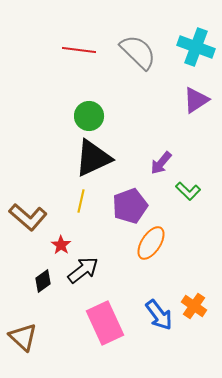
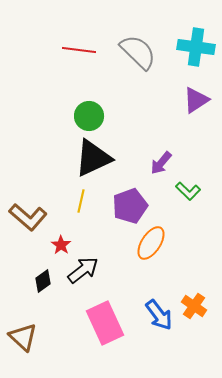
cyan cross: rotated 12 degrees counterclockwise
